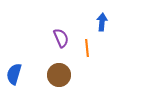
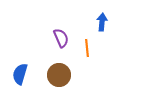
blue semicircle: moved 6 px right
